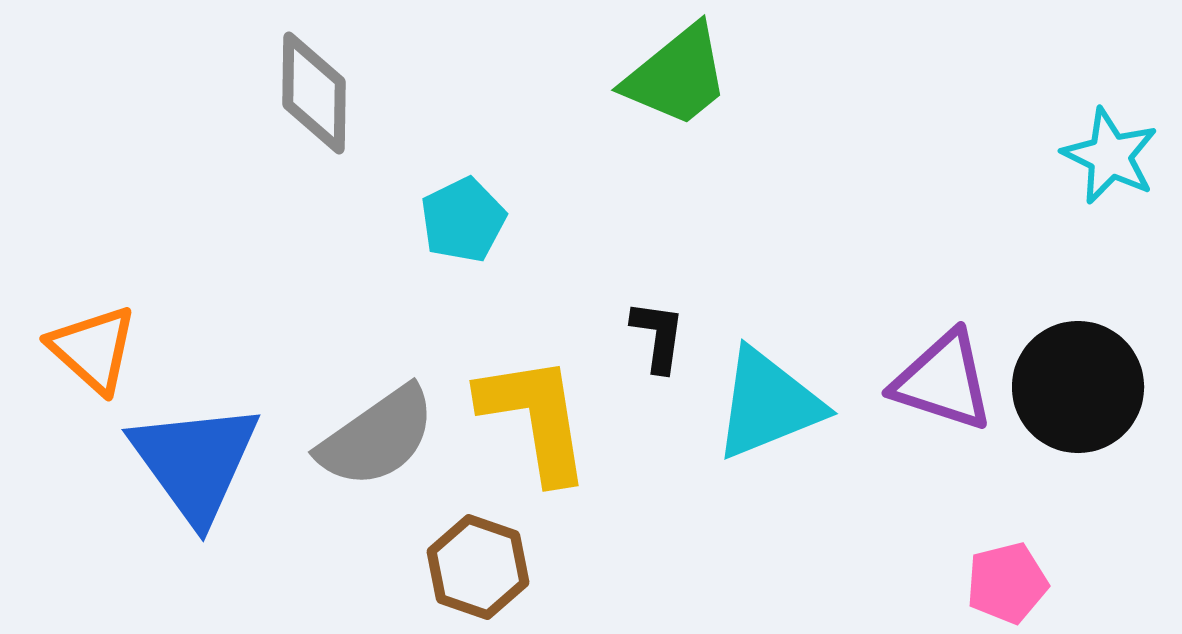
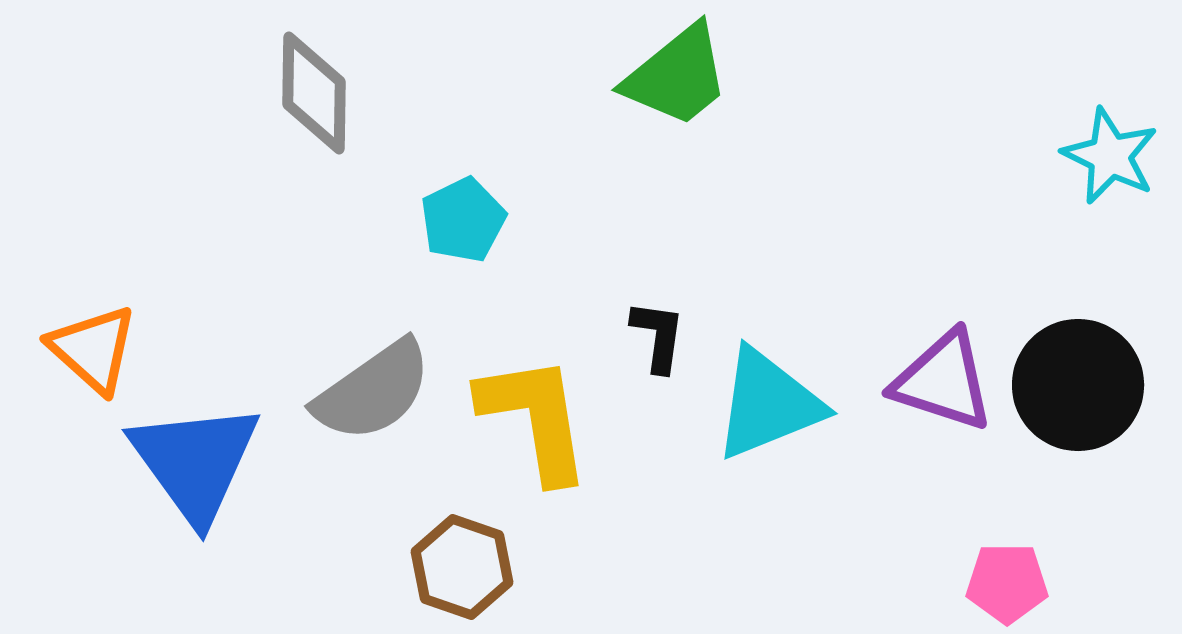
black circle: moved 2 px up
gray semicircle: moved 4 px left, 46 px up
brown hexagon: moved 16 px left
pink pentagon: rotated 14 degrees clockwise
